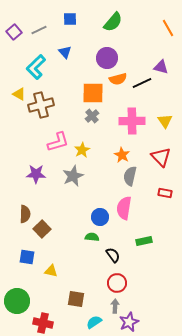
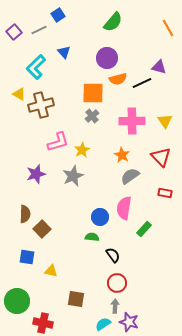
blue square at (70, 19): moved 12 px left, 4 px up; rotated 32 degrees counterclockwise
blue triangle at (65, 52): moved 1 px left
purple triangle at (161, 67): moved 2 px left
purple star at (36, 174): rotated 18 degrees counterclockwise
gray semicircle at (130, 176): rotated 42 degrees clockwise
green rectangle at (144, 241): moved 12 px up; rotated 35 degrees counterclockwise
cyan semicircle at (94, 322): moved 9 px right, 2 px down
purple star at (129, 322): rotated 30 degrees counterclockwise
